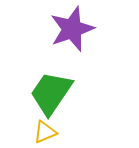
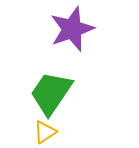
yellow triangle: rotated 10 degrees counterclockwise
